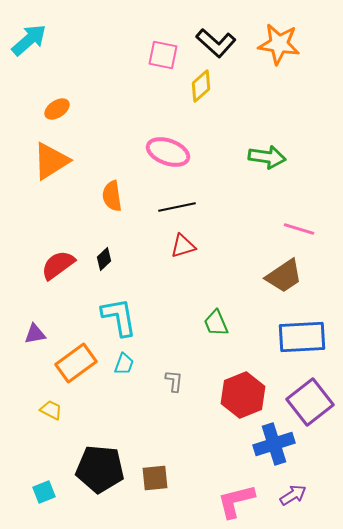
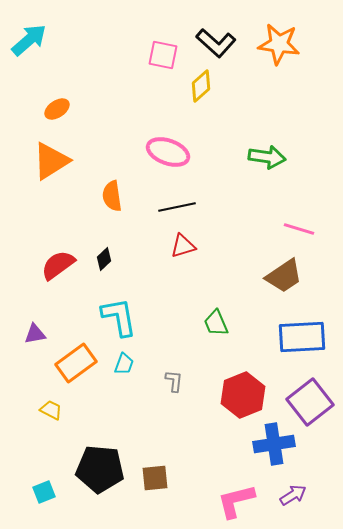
blue cross: rotated 9 degrees clockwise
